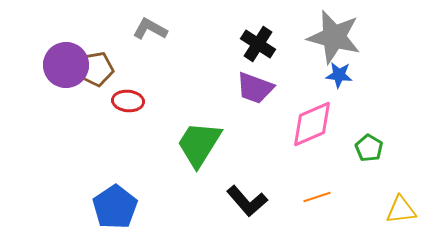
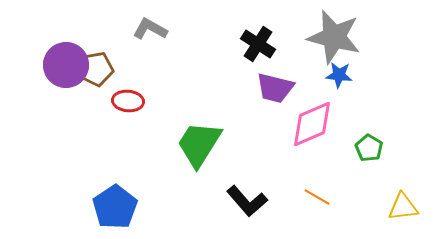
purple trapezoid: moved 20 px right; rotated 6 degrees counterclockwise
orange line: rotated 48 degrees clockwise
yellow triangle: moved 2 px right, 3 px up
